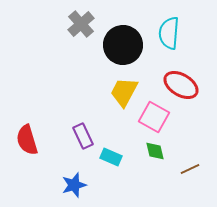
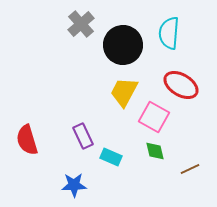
blue star: rotated 15 degrees clockwise
